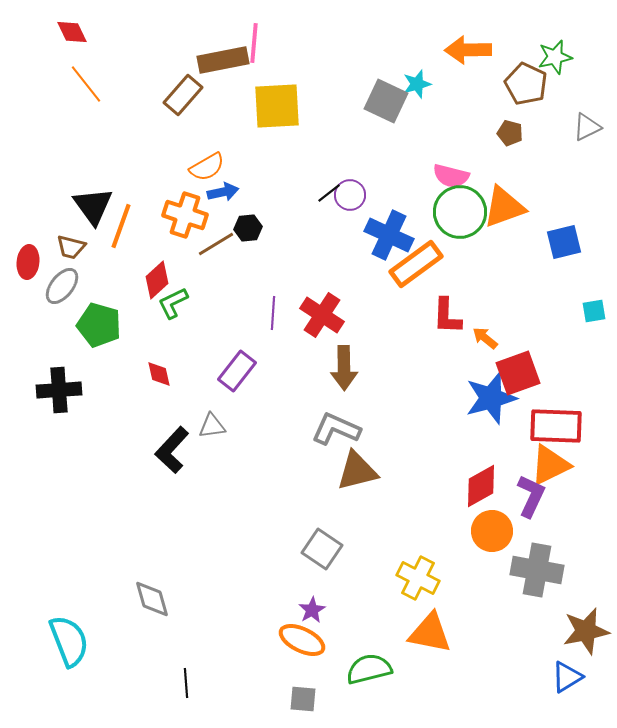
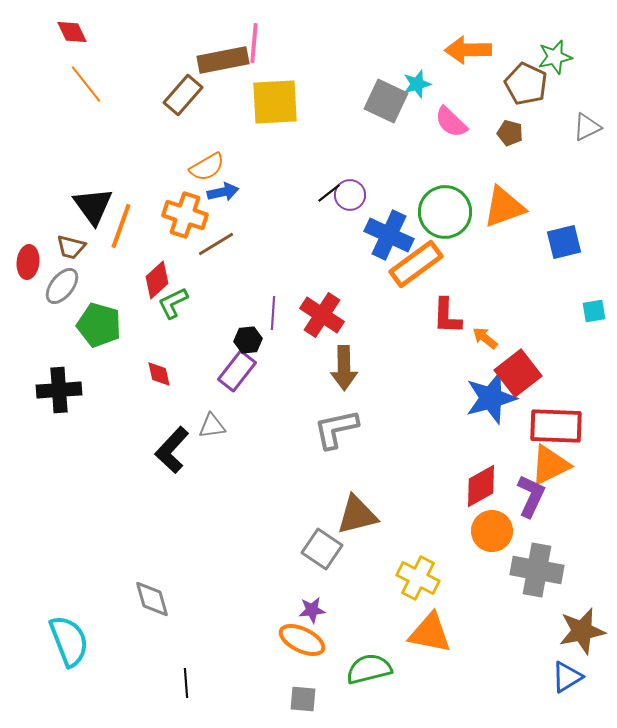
yellow square at (277, 106): moved 2 px left, 4 px up
pink semicircle at (451, 176): moved 54 px up; rotated 30 degrees clockwise
green circle at (460, 212): moved 15 px left
black hexagon at (248, 228): moved 112 px down
red square at (518, 373): rotated 18 degrees counterclockwise
gray L-shape at (336, 429): rotated 36 degrees counterclockwise
brown triangle at (357, 471): moved 44 px down
purple star at (312, 610): rotated 24 degrees clockwise
brown star at (586, 631): moved 4 px left
